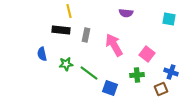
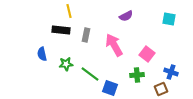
purple semicircle: moved 3 px down; rotated 32 degrees counterclockwise
green line: moved 1 px right, 1 px down
